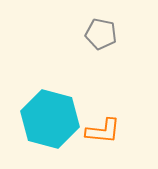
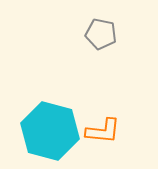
cyan hexagon: moved 12 px down
